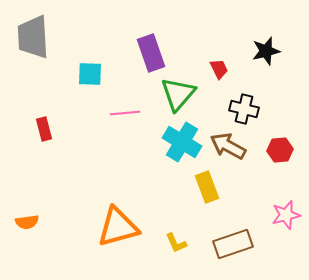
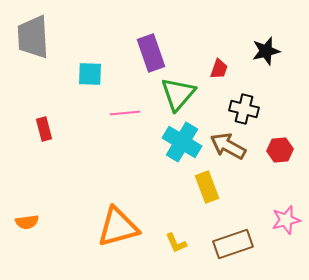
red trapezoid: rotated 45 degrees clockwise
pink star: moved 5 px down
